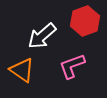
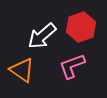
red hexagon: moved 4 px left, 6 px down
